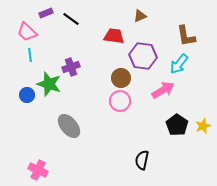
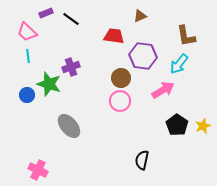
cyan line: moved 2 px left, 1 px down
